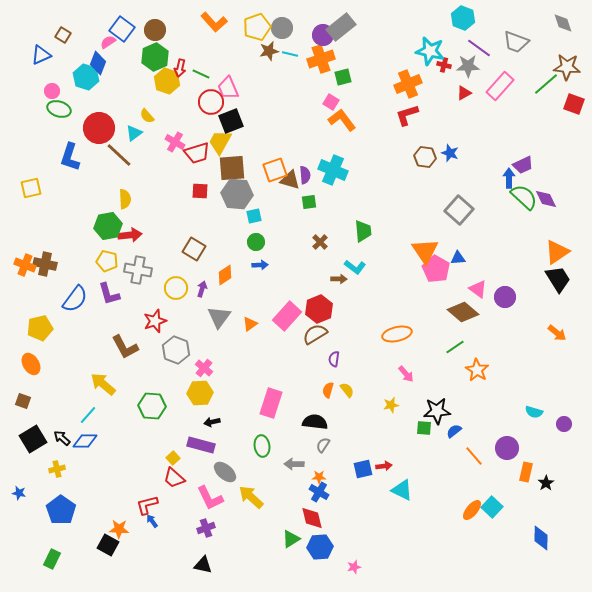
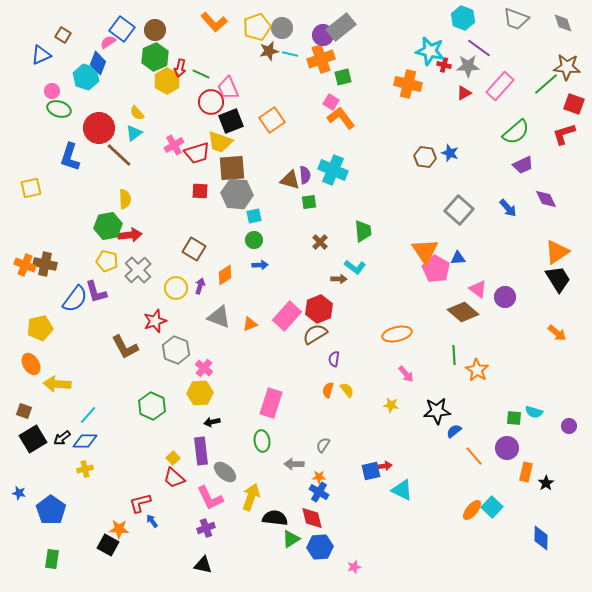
gray trapezoid at (516, 42): moved 23 px up
yellow hexagon at (167, 81): rotated 10 degrees clockwise
orange cross at (408, 84): rotated 36 degrees clockwise
red L-shape at (407, 115): moved 157 px right, 19 px down
yellow semicircle at (147, 116): moved 10 px left, 3 px up
orange L-shape at (342, 120): moved 1 px left, 2 px up
pink cross at (175, 142): moved 1 px left, 3 px down; rotated 30 degrees clockwise
yellow trapezoid at (220, 142): rotated 100 degrees counterclockwise
orange square at (275, 170): moved 3 px left, 50 px up; rotated 15 degrees counterclockwise
blue arrow at (509, 178): moved 1 px left, 30 px down; rotated 138 degrees clockwise
green semicircle at (524, 197): moved 8 px left, 65 px up; rotated 96 degrees clockwise
green circle at (256, 242): moved 2 px left, 2 px up
gray cross at (138, 270): rotated 36 degrees clockwise
purple arrow at (202, 289): moved 2 px left, 3 px up
purple L-shape at (109, 294): moved 13 px left, 2 px up
gray triangle at (219, 317): rotated 45 degrees counterclockwise
orange triangle at (250, 324): rotated 14 degrees clockwise
green line at (455, 347): moved 1 px left, 8 px down; rotated 60 degrees counterclockwise
yellow arrow at (103, 384): moved 46 px left; rotated 36 degrees counterclockwise
brown square at (23, 401): moved 1 px right, 10 px down
yellow star at (391, 405): rotated 21 degrees clockwise
green hexagon at (152, 406): rotated 20 degrees clockwise
black semicircle at (315, 422): moved 40 px left, 96 px down
purple circle at (564, 424): moved 5 px right, 2 px down
green square at (424, 428): moved 90 px right, 10 px up
black arrow at (62, 438): rotated 78 degrees counterclockwise
purple rectangle at (201, 445): moved 6 px down; rotated 68 degrees clockwise
green ellipse at (262, 446): moved 5 px up
yellow cross at (57, 469): moved 28 px right
blue square at (363, 469): moved 8 px right, 2 px down
yellow arrow at (251, 497): rotated 68 degrees clockwise
red L-shape at (147, 505): moved 7 px left, 2 px up
blue pentagon at (61, 510): moved 10 px left
green rectangle at (52, 559): rotated 18 degrees counterclockwise
